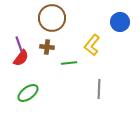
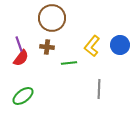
blue circle: moved 23 px down
yellow L-shape: moved 1 px down
green ellipse: moved 5 px left, 3 px down
